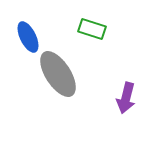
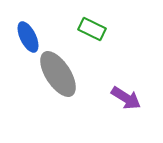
green rectangle: rotated 8 degrees clockwise
purple arrow: rotated 72 degrees counterclockwise
